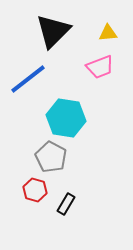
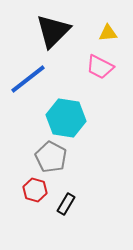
pink trapezoid: rotated 48 degrees clockwise
